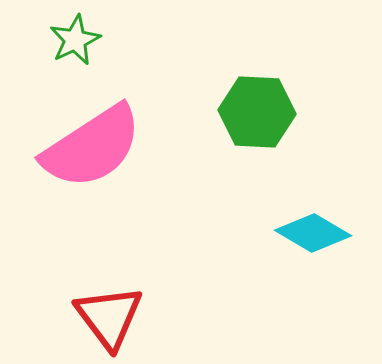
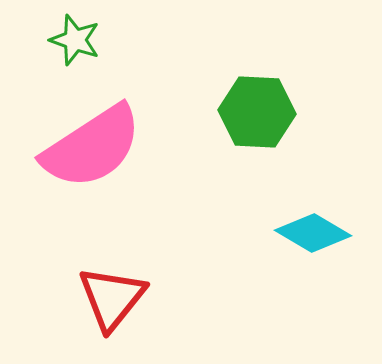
green star: rotated 27 degrees counterclockwise
red triangle: moved 3 px right, 19 px up; rotated 16 degrees clockwise
